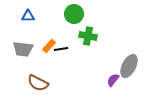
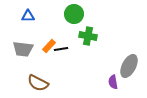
purple semicircle: moved 2 px down; rotated 48 degrees counterclockwise
